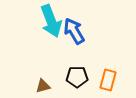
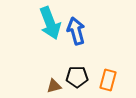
cyan arrow: moved 1 px left, 2 px down
blue arrow: moved 2 px right; rotated 16 degrees clockwise
brown triangle: moved 11 px right
